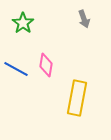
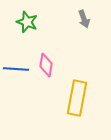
green star: moved 4 px right, 1 px up; rotated 15 degrees counterclockwise
blue line: rotated 25 degrees counterclockwise
